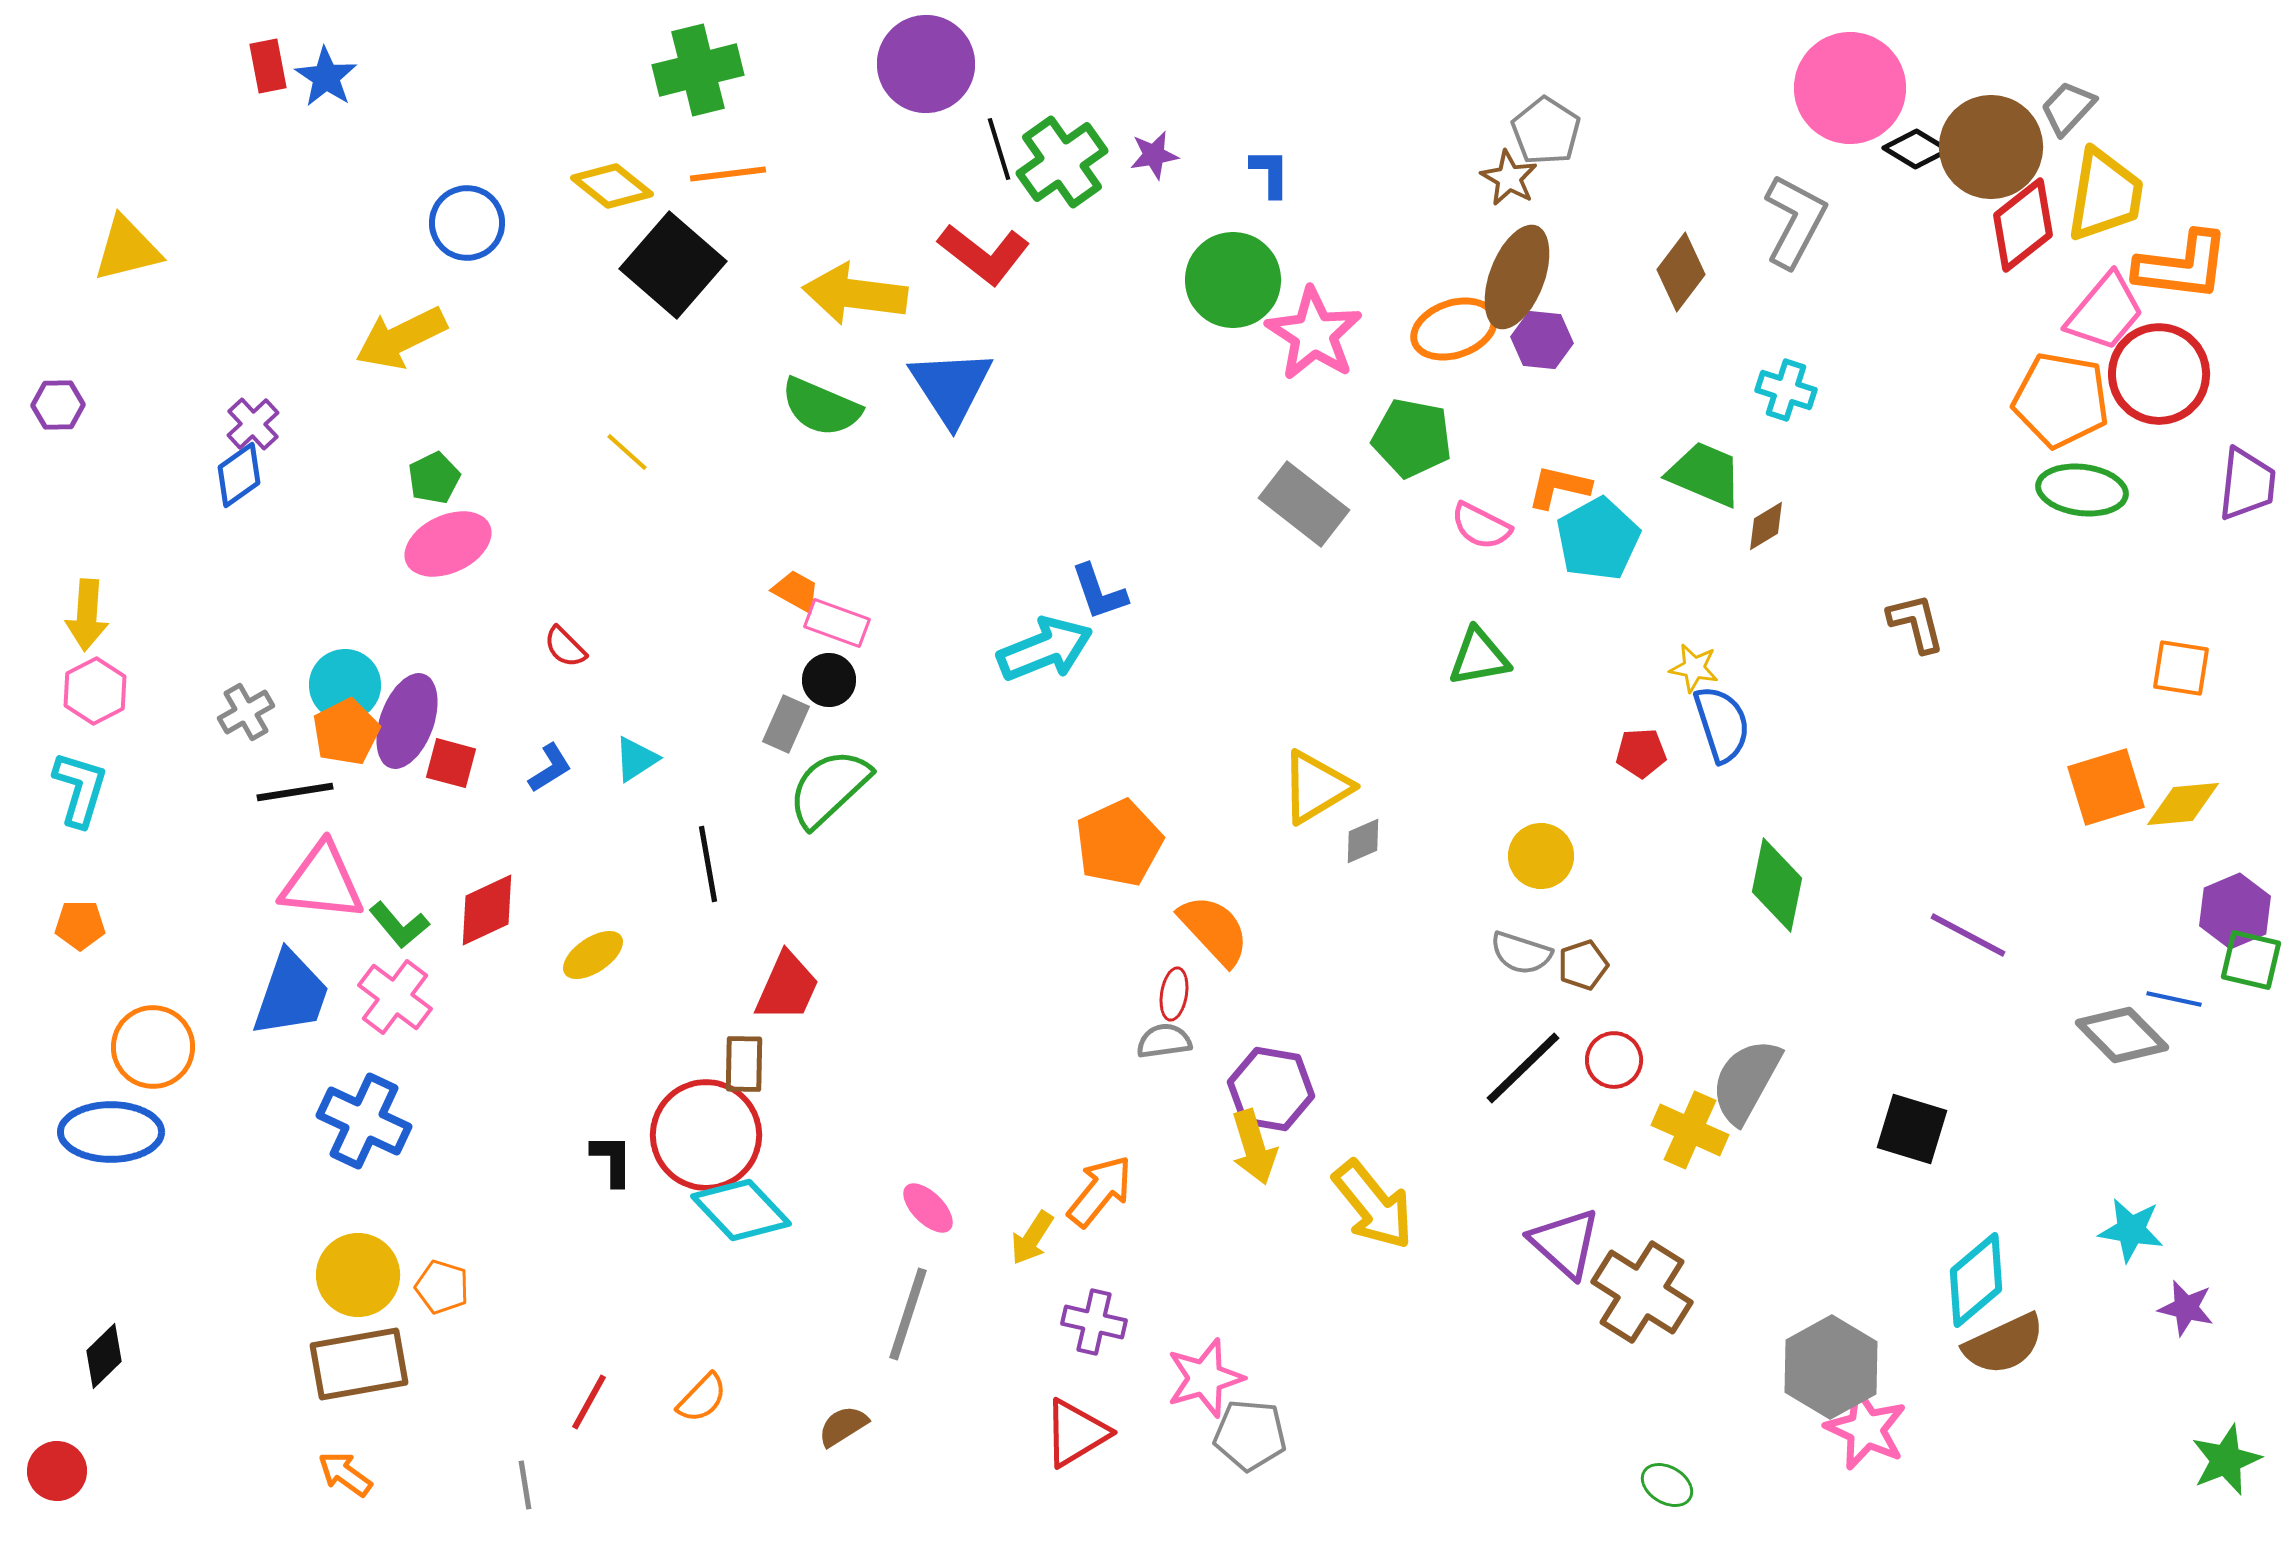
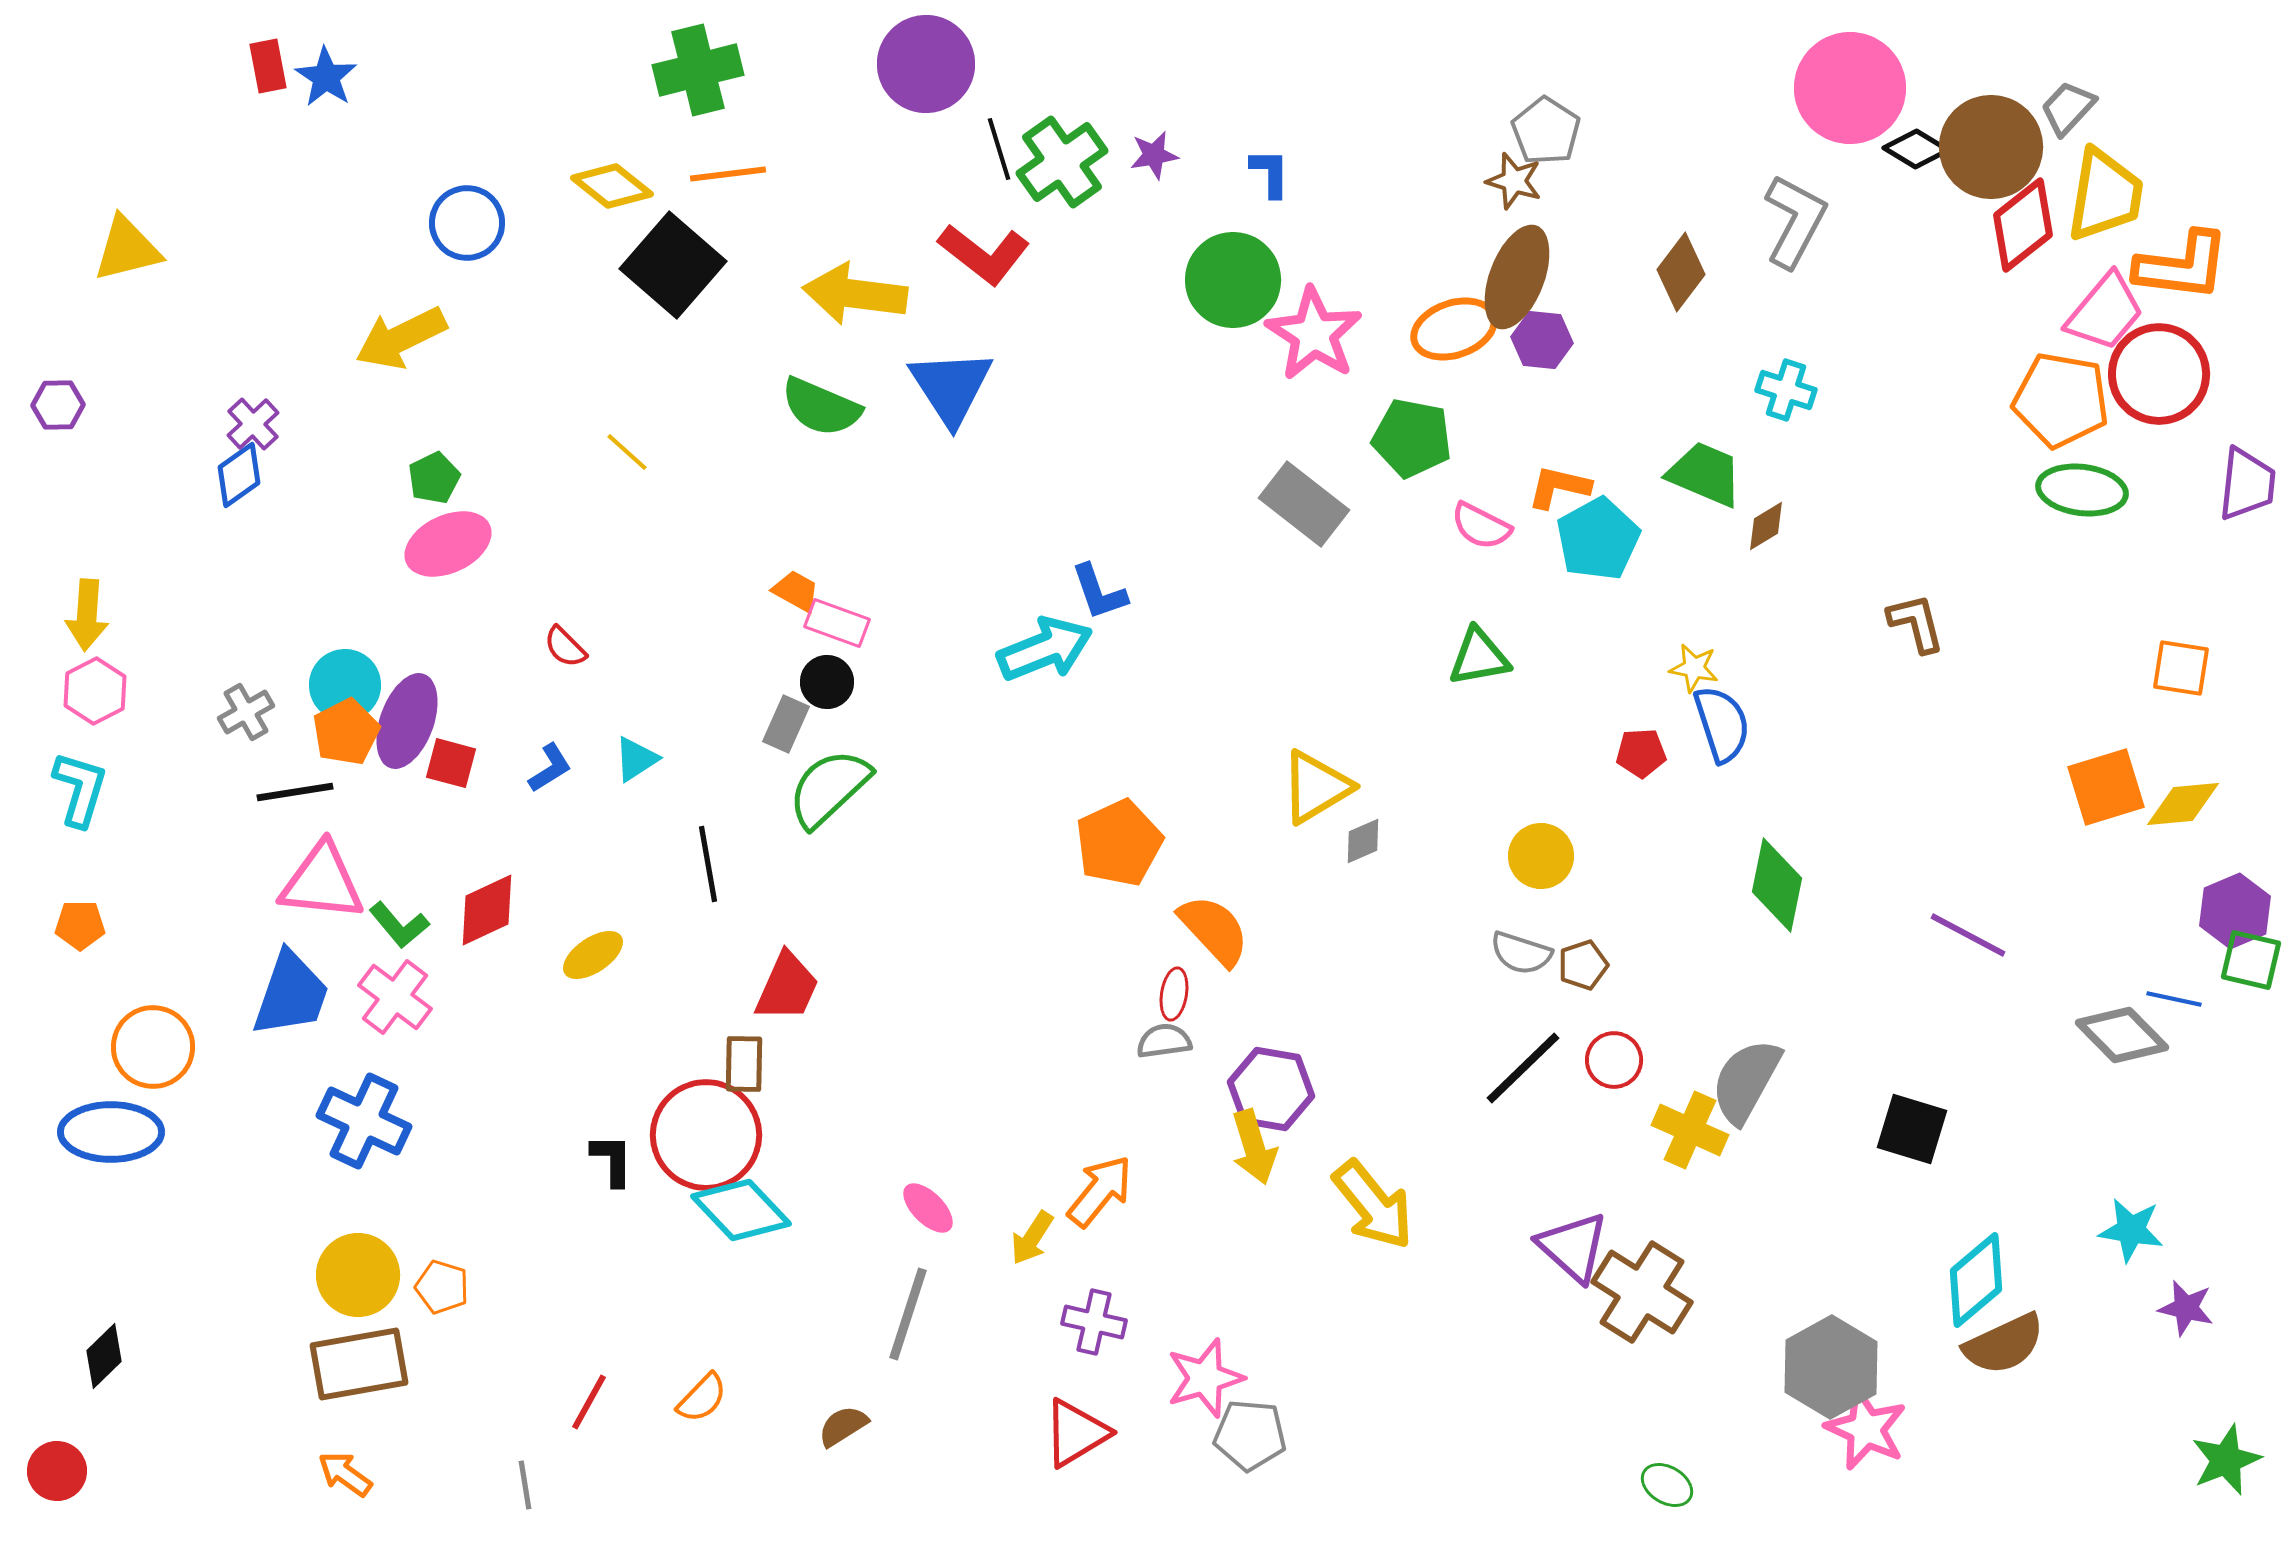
brown star at (1509, 178): moved 5 px right, 3 px down; rotated 12 degrees counterclockwise
black circle at (829, 680): moved 2 px left, 2 px down
purple triangle at (1565, 1243): moved 8 px right, 4 px down
